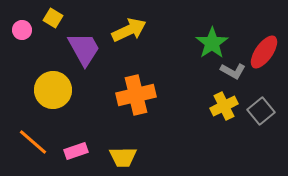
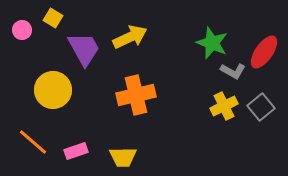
yellow arrow: moved 1 px right, 7 px down
green star: rotated 16 degrees counterclockwise
gray square: moved 4 px up
